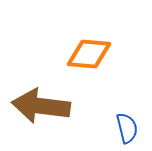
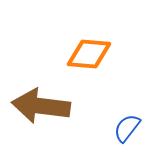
blue semicircle: rotated 128 degrees counterclockwise
